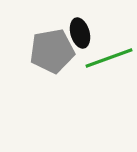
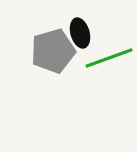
gray pentagon: moved 1 px right; rotated 6 degrees counterclockwise
